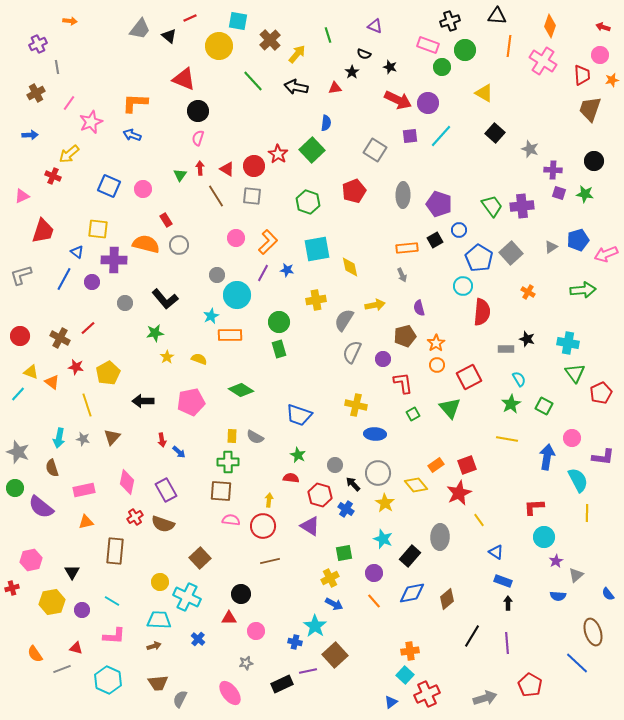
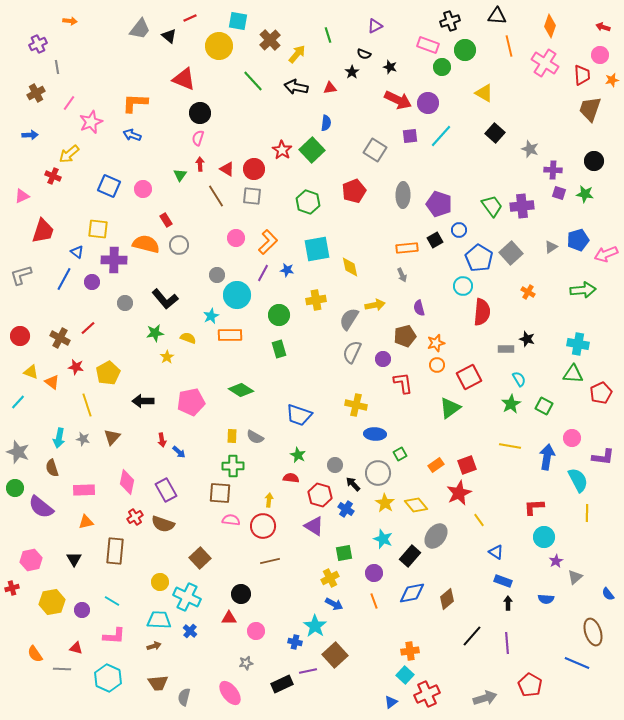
purple triangle at (375, 26): rotated 49 degrees counterclockwise
orange line at (509, 46): rotated 20 degrees counterclockwise
pink cross at (543, 61): moved 2 px right, 2 px down
red triangle at (335, 88): moved 5 px left
black circle at (198, 111): moved 2 px right, 2 px down
red star at (278, 154): moved 4 px right, 4 px up
red circle at (254, 166): moved 3 px down
red arrow at (200, 168): moved 4 px up
gray semicircle at (344, 320): moved 5 px right, 1 px up
green circle at (279, 322): moved 7 px up
orange star at (436, 343): rotated 18 degrees clockwise
cyan cross at (568, 343): moved 10 px right, 1 px down
yellow semicircle at (199, 359): moved 11 px left, 21 px up
green triangle at (575, 373): moved 2 px left, 1 px down; rotated 50 degrees counterclockwise
cyan line at (18, 394): moved 8 px down
green triangle at (450, 408): rotated 35 degrees clockwise
green square at (413, 414): moved 13 px left, 40 px down
yellow line at (507, 439): moved 3 px right, 7 px down
green cross at (228, 462): moved 5 px right, 4 px down
yellow diamond at (416, 485): moved 20 px down
pink rectangle at (84, 490): rotated 10 degrees clockwise
brown square at (221, 491): moved 1 px left, 2 px down
purple triangle at (310, 526): moved 4 px right
gray ellipse at (440, 537): moved 4 px left, 1 px up; rotated 35 degrees clockwise
black triangle at (72, 572): moved 2 px right, 13 px up
gray triangle at (576, 575): moved 1 px left, 2 px down
blue semicircle at (558, 596): moved 12 px left, 3 px down
orange line at (374, 601): rotated 21 degrees clockwise
black line at (472, 636): rotated 10 degrees clockwise
blue cross at (198, 639): moved 8 px left, 8 px up
blue line at (577, 663): rotated 20 degrees counterclockwise
gray line at (62, 669): rotated 24 degrees clockwise
cyan hexagon at (108, 680): moved 2 px up
gray semicircle at (180, 699): moved 4 px right, 2 px up; rotated 12 degrees counterclockwise
